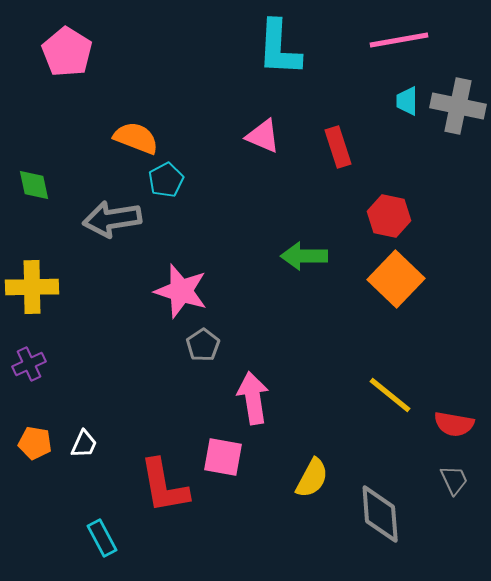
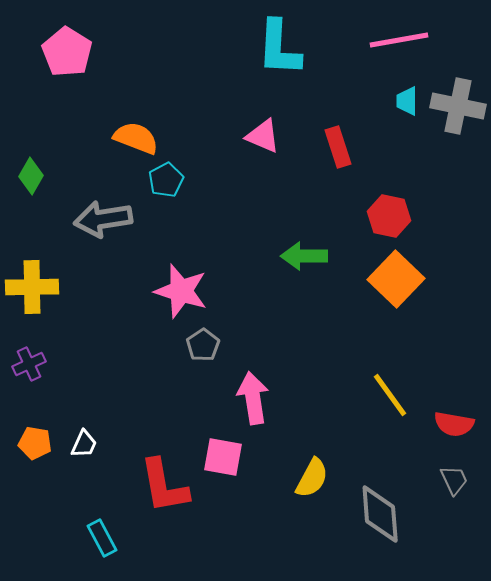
green diamond: moved 3 px left, 9 px up; rotated 42 degrees clockwise
gray arrow: moved 9 px left
yellow line: rotated 15 degrees clockwise
